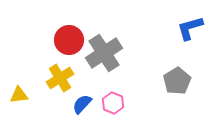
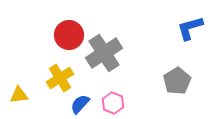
red circle: moved 5 px up
blue semicircle: moved 2 px left
